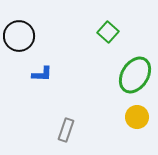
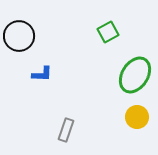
green square: rotated 20 degrees clockwise
